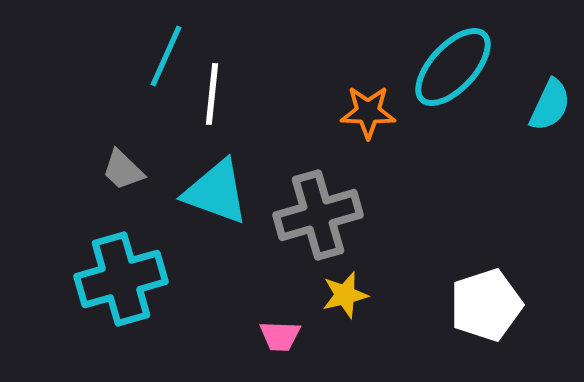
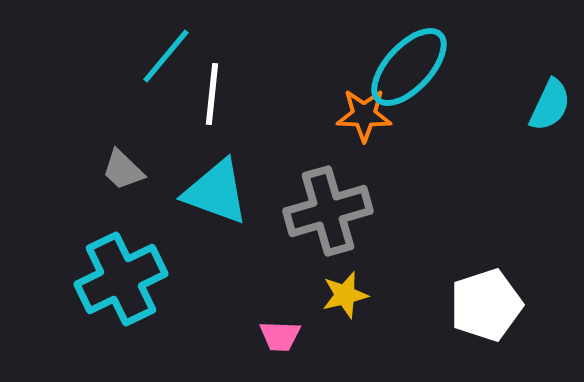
cyan line: rotated 16 degrees clockwise
cyan ellipse: moved 44 px left
orange star: moved 4 px left, 3 px down
gray cross: moved 10 px right, 4 px up
cyan cross: rotated 10 degrees counterclockwise
